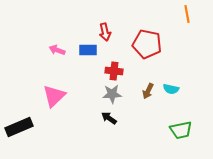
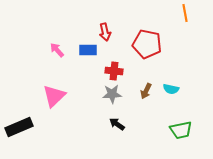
orange line: moved 2 px left, 1 px up
pink arrow: rotated 28 degrees clockwise
brown arrow: moved 2 px left
black arrow: moved 8 px right, 6 px down
